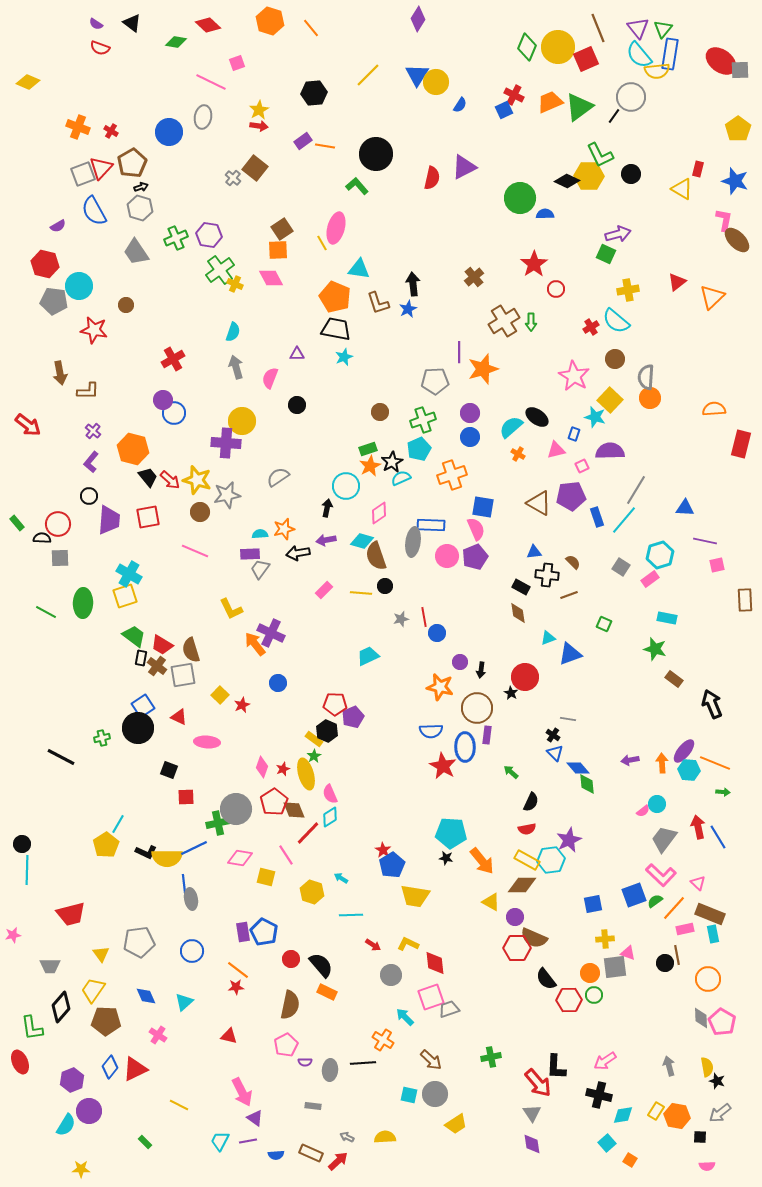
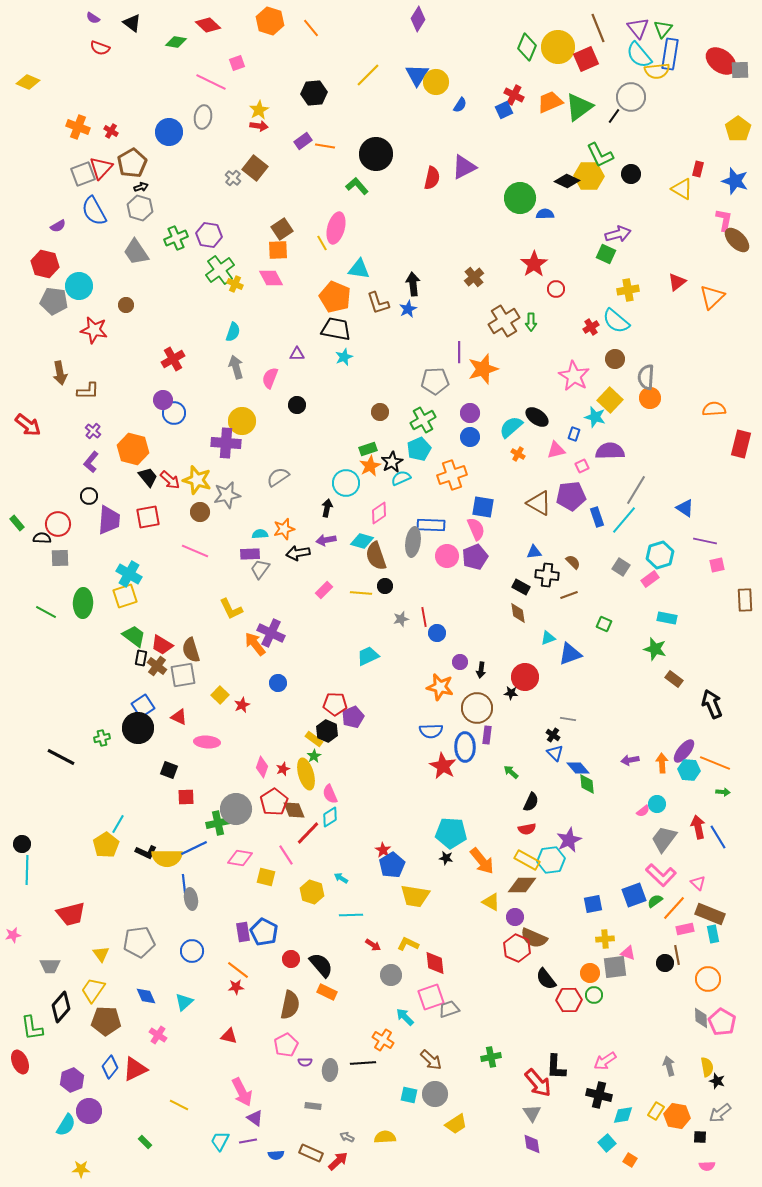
purple semicircle at (96, 24): moved 3 px left, 6 px up
green cross at (423, 420): rotated 10 degrees counterclockwise
cyan circle at (346, 486): moved 3 px up
blue triangle at (685, 508): rotated 30 degrees clockwise
black star at (511, 693): rotated 24 degrees counterclockwise
red hexagon at (517, 948): rotated 24 degrees clockwise
